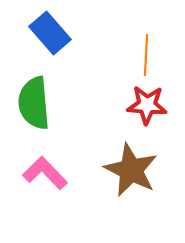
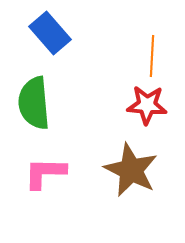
orange line: moved 6 px right, 1 px down
pink L-shape: rotated 45 degrees counterclockwise
